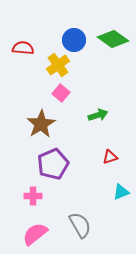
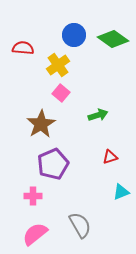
blue circle: moved 5 px up
